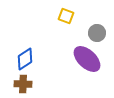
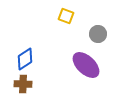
gray circle: moved 1 px right, 1 px down
purple ellipse: moved 1 px left, 6 px down
